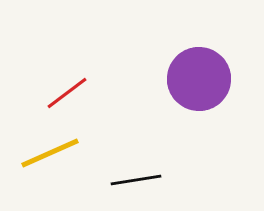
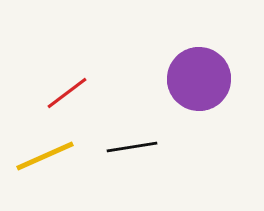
yellow line: moved 5 px left, 3 px down
black line: moved 4 px left, 33 px up
